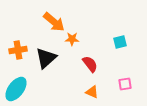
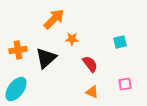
orange arrow: moved 3 px up; rotated 85 degrees counterclockwise
